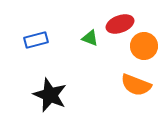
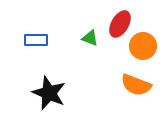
red ellipse: rotated 40 degrees counterclockwise
blue rectangle: rotated 15 degrees clockwise
orange circle: moved 1 px left
black star: moved 1 px left, 2 px up
